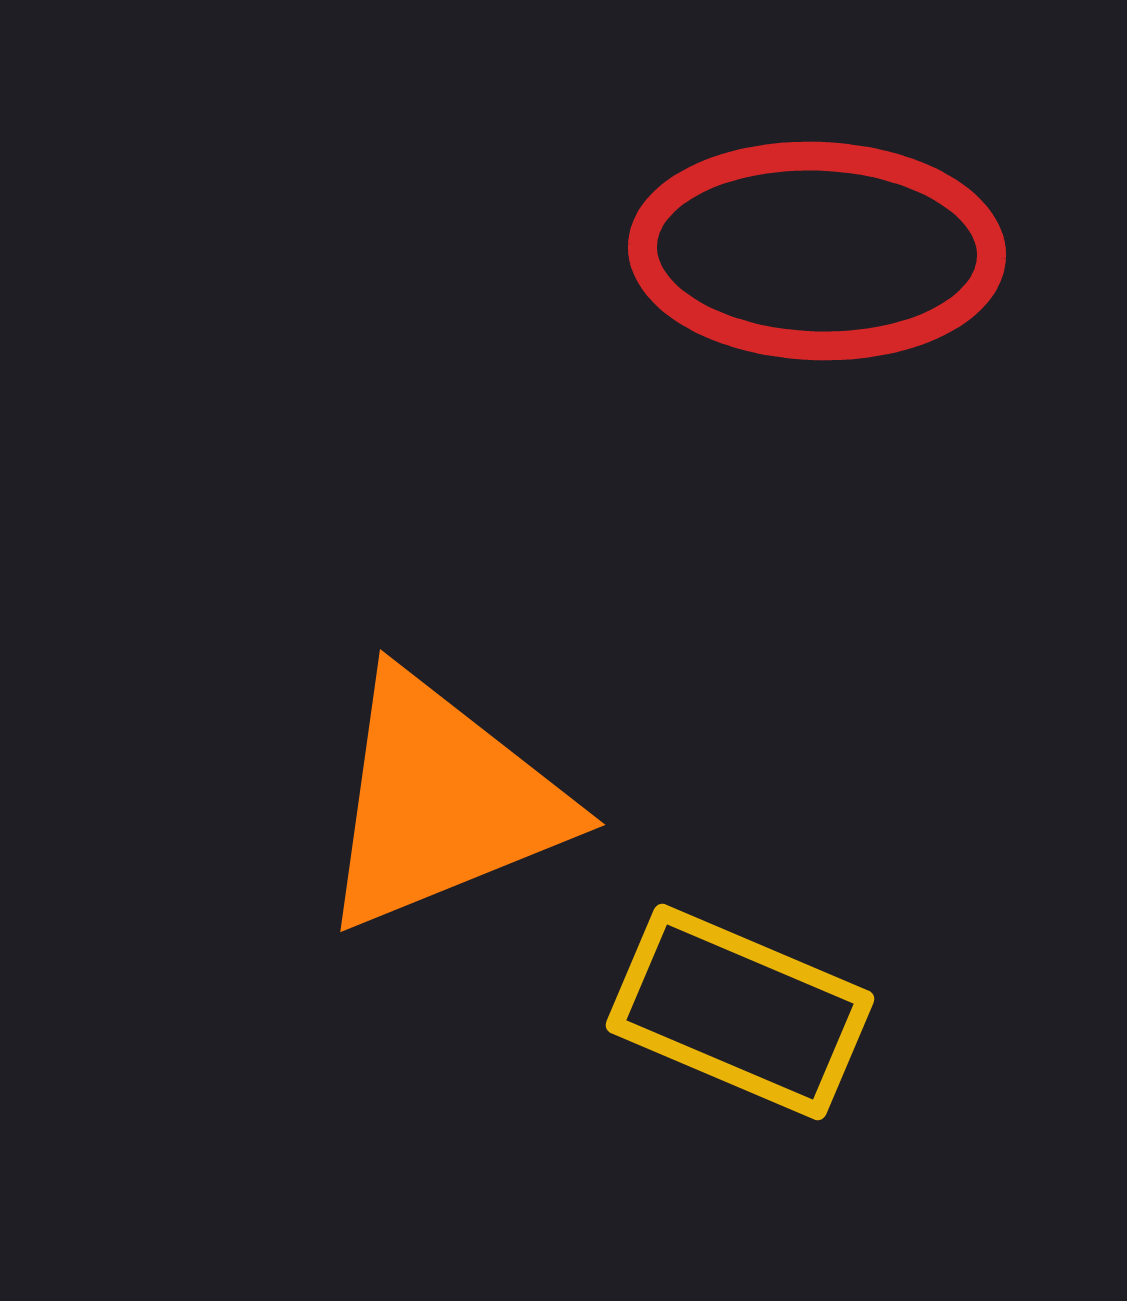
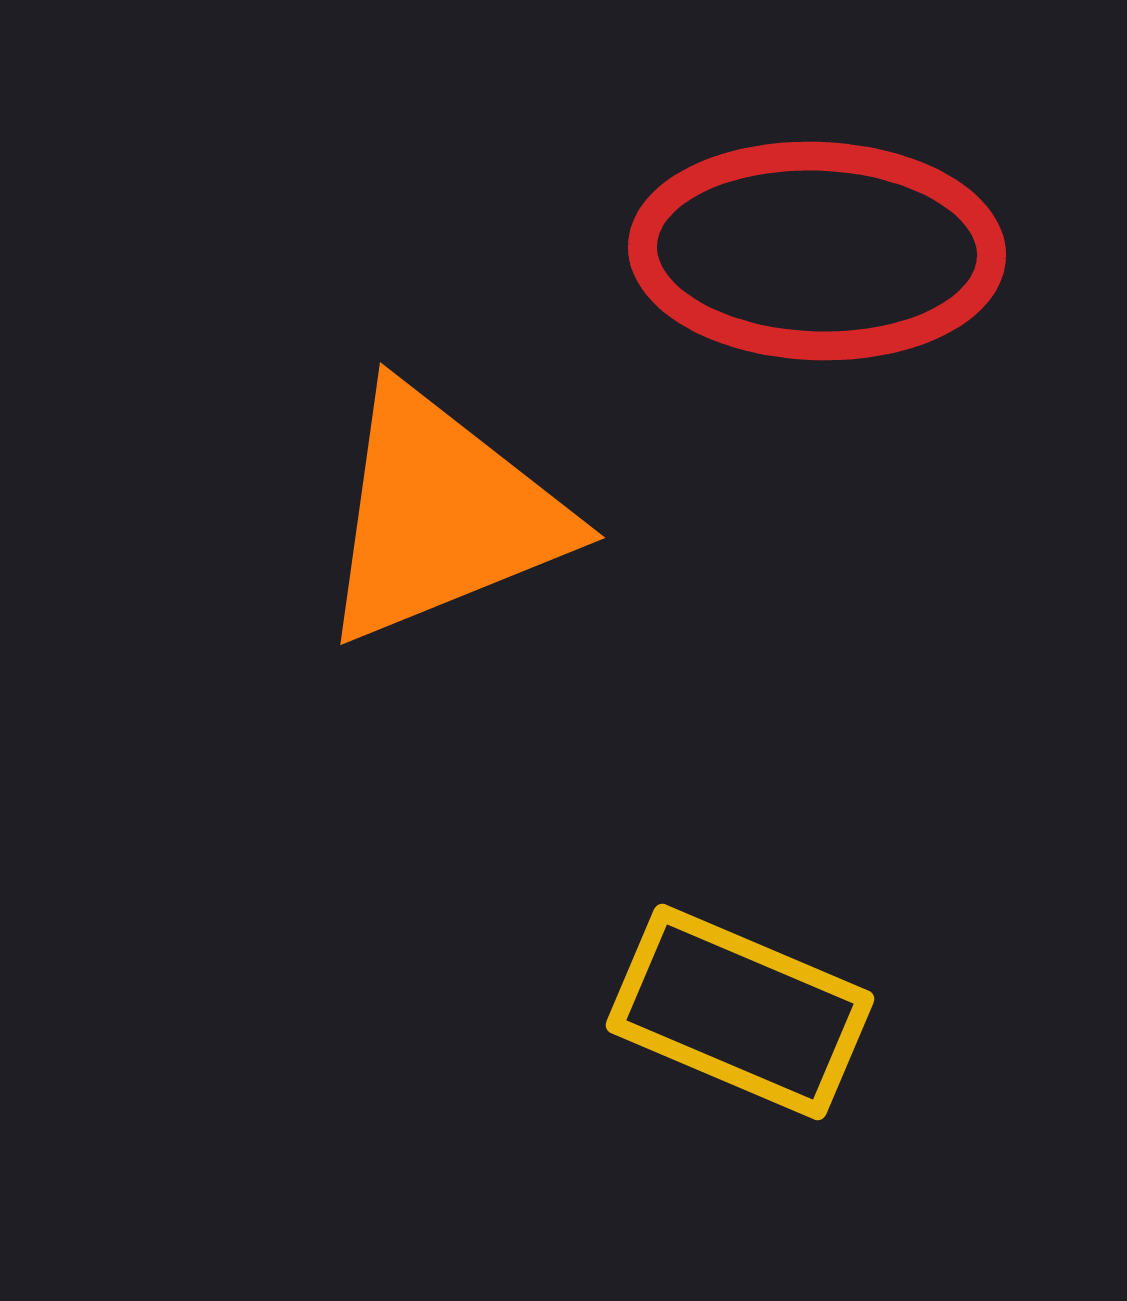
orange triangle: moved 287 px up
